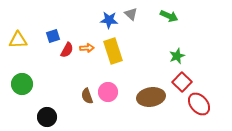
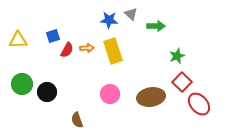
green arrow: moved 13 px left, 10 px down; rotated 24 degrees counterclockwise
pink circle: moved 2 px right, 2 px down
brown semicircle: moved 10 px left, 24 px down
black circle: moved 25 px up
